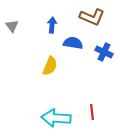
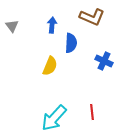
blue semicircle: moved 2 px left; rotated 84 degrees clockwise
blue cross: moved 9 px down
cyan arrow: moved 2 px left; rotated 52 degrees counterclockwise
